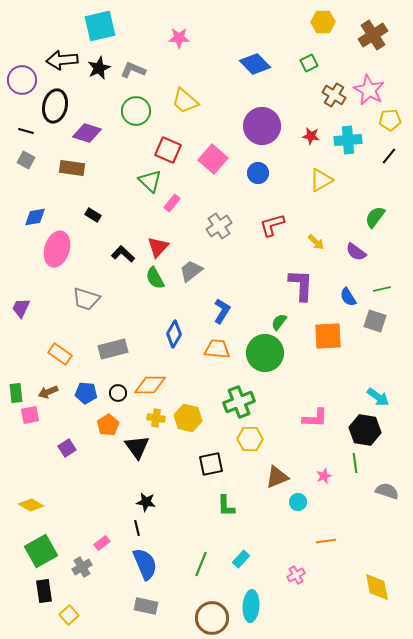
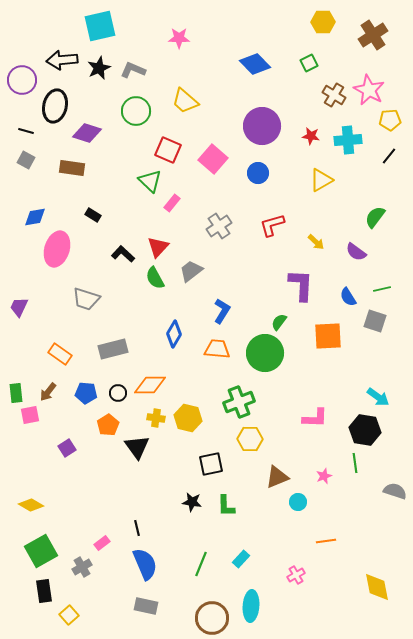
purple trapezoid at (21, 308): moved 2 px left, 1 px up
brown arrow at (48, 392): rotated 30 degrees counterclockwise
gray semicircle at (387, 491): moved 8 px right
black star at (146, 502): moved 46 px right
